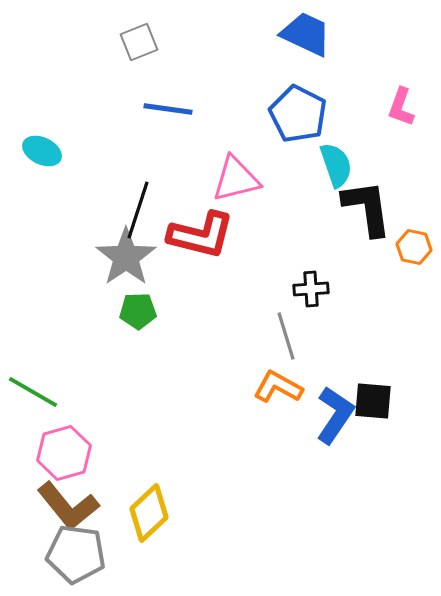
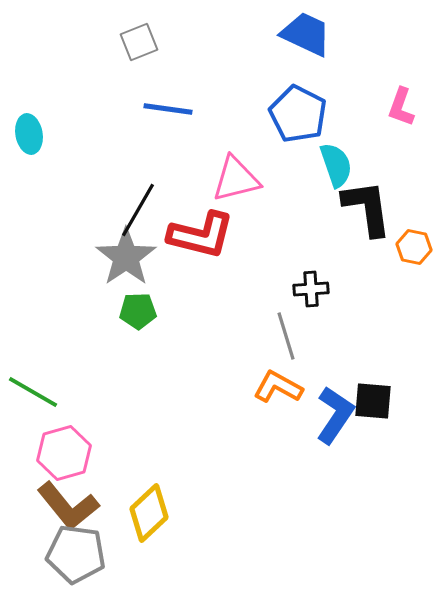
cyan ellipse: moved 13 px left, 17 px up; rotated 54 degrees clockwise
black line: rotated 12 degrees clockwise
